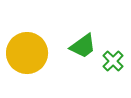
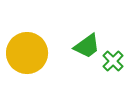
green trapezoid: moved 4 px right
